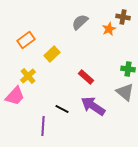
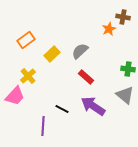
gray semicircle: moved 29 px down
gray triangle: moved 3 px down
